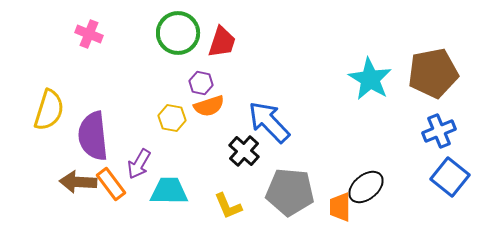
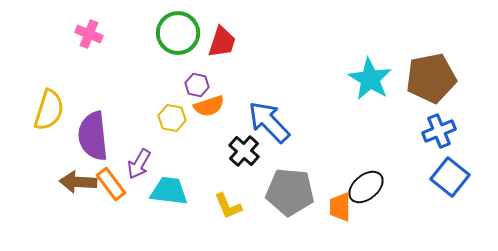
brown pentagon: moved 2 px left, 5 px down
purple hexagon: moved 4 px left, 2 px down
cyan trapezoid: rotated 6 degrees clockwise
